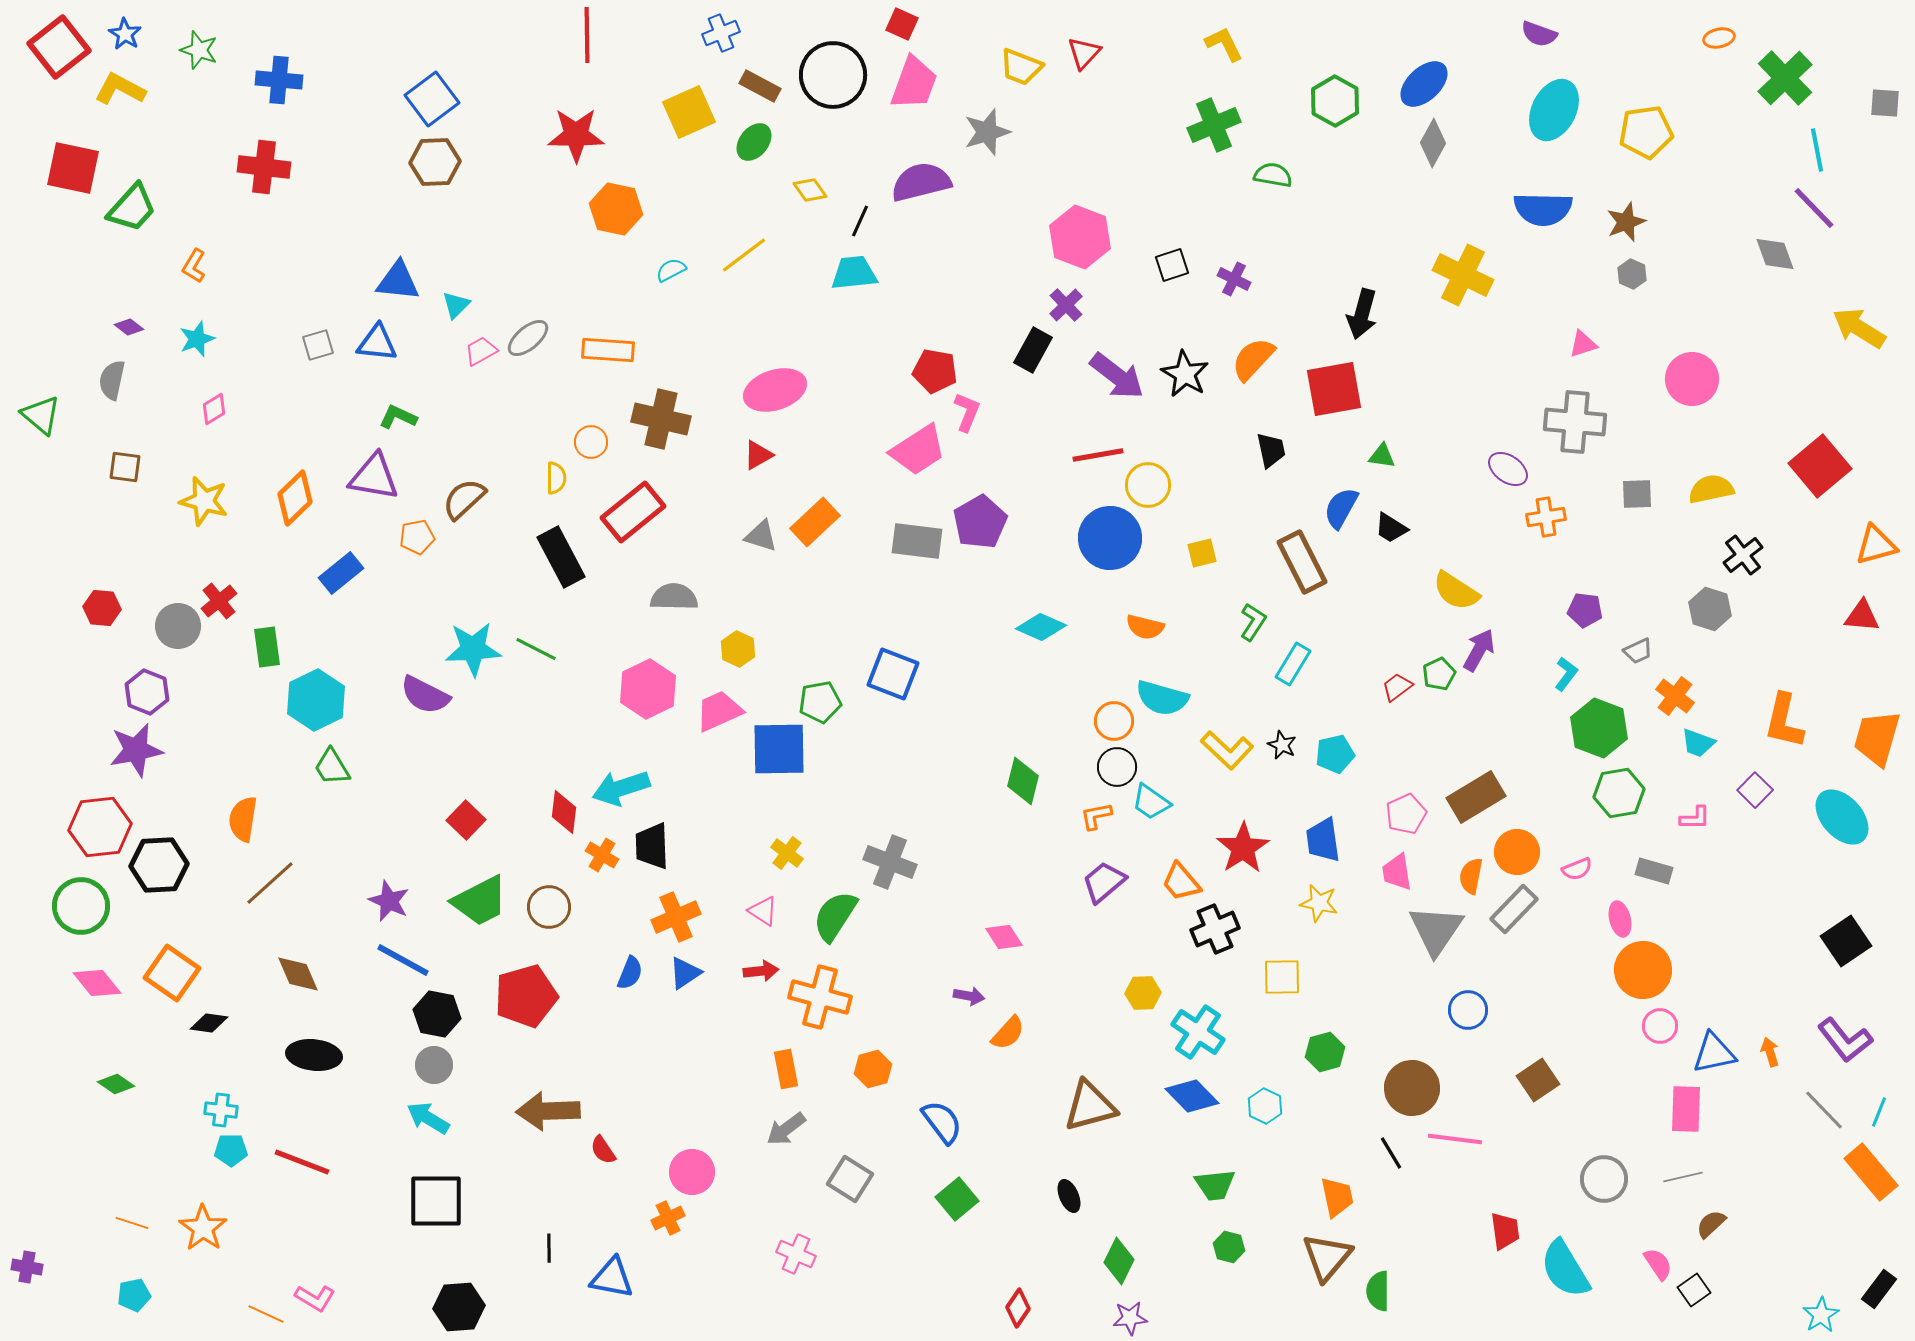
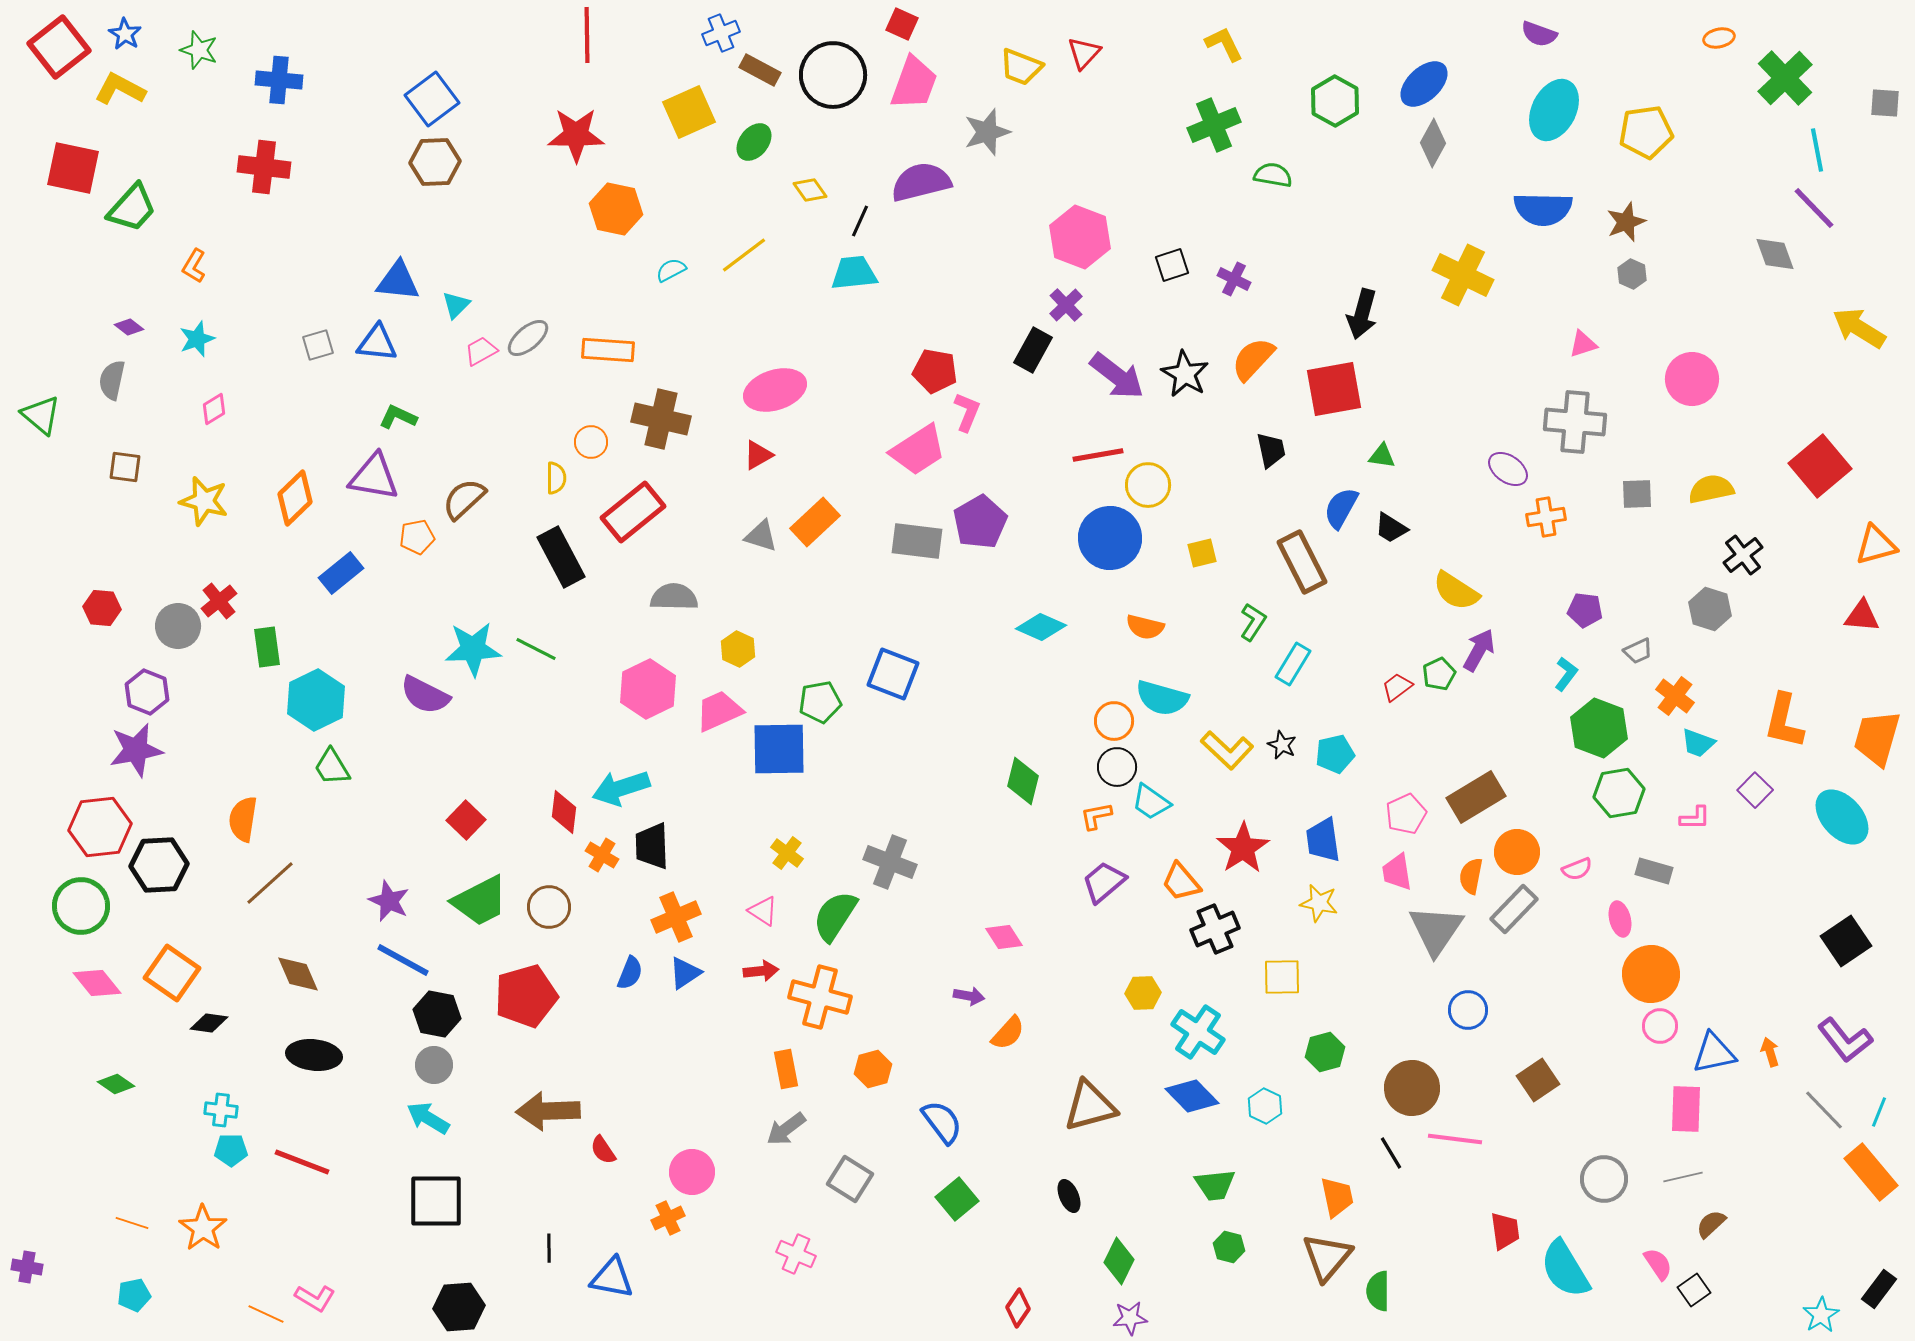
brown rectangle at (760, 86): moved 16 px up
orange circle at (1643, 970): moved 8 px right, 4 px down
